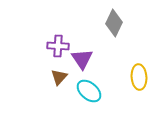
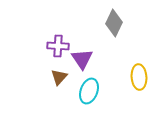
cyan ellipse: rotated 70 degrees clockwise
